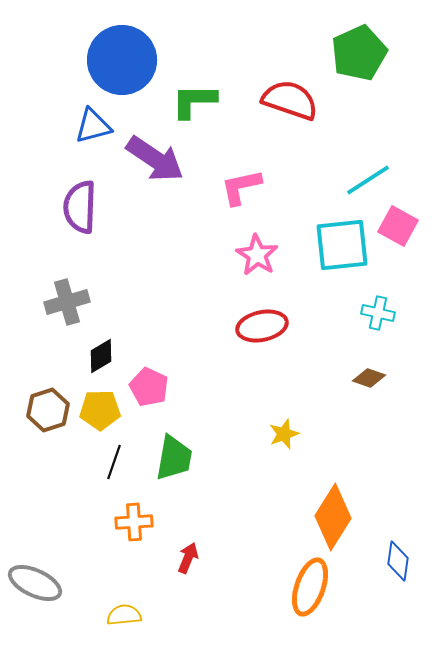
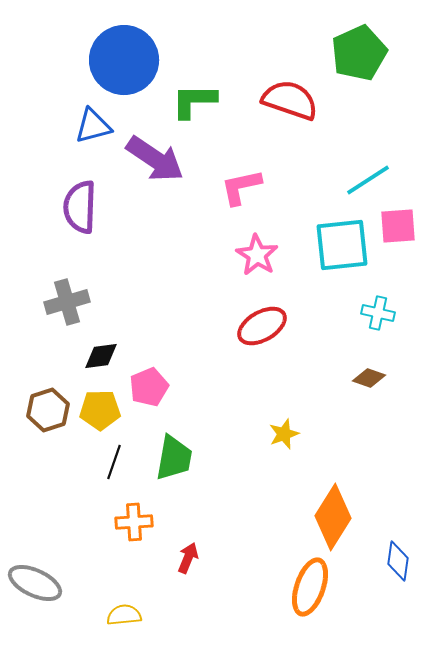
blue circle: moved 2 px right
pink square: rotated 33 degrees counterclockwise
red ellipse: rotated 18 degrees counterclockwise
black diamond: rotated 24 degrees clockwise
pink pentagon: rotated 24 degrees clockwise
